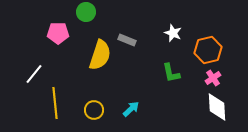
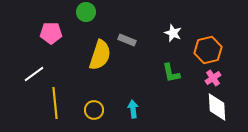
pink pentagon: moved 7 px left
white line: rotated 15 degrees clockwise
cyan arrow: moved 2 px right; rotated 54 degrees counterclockwise
